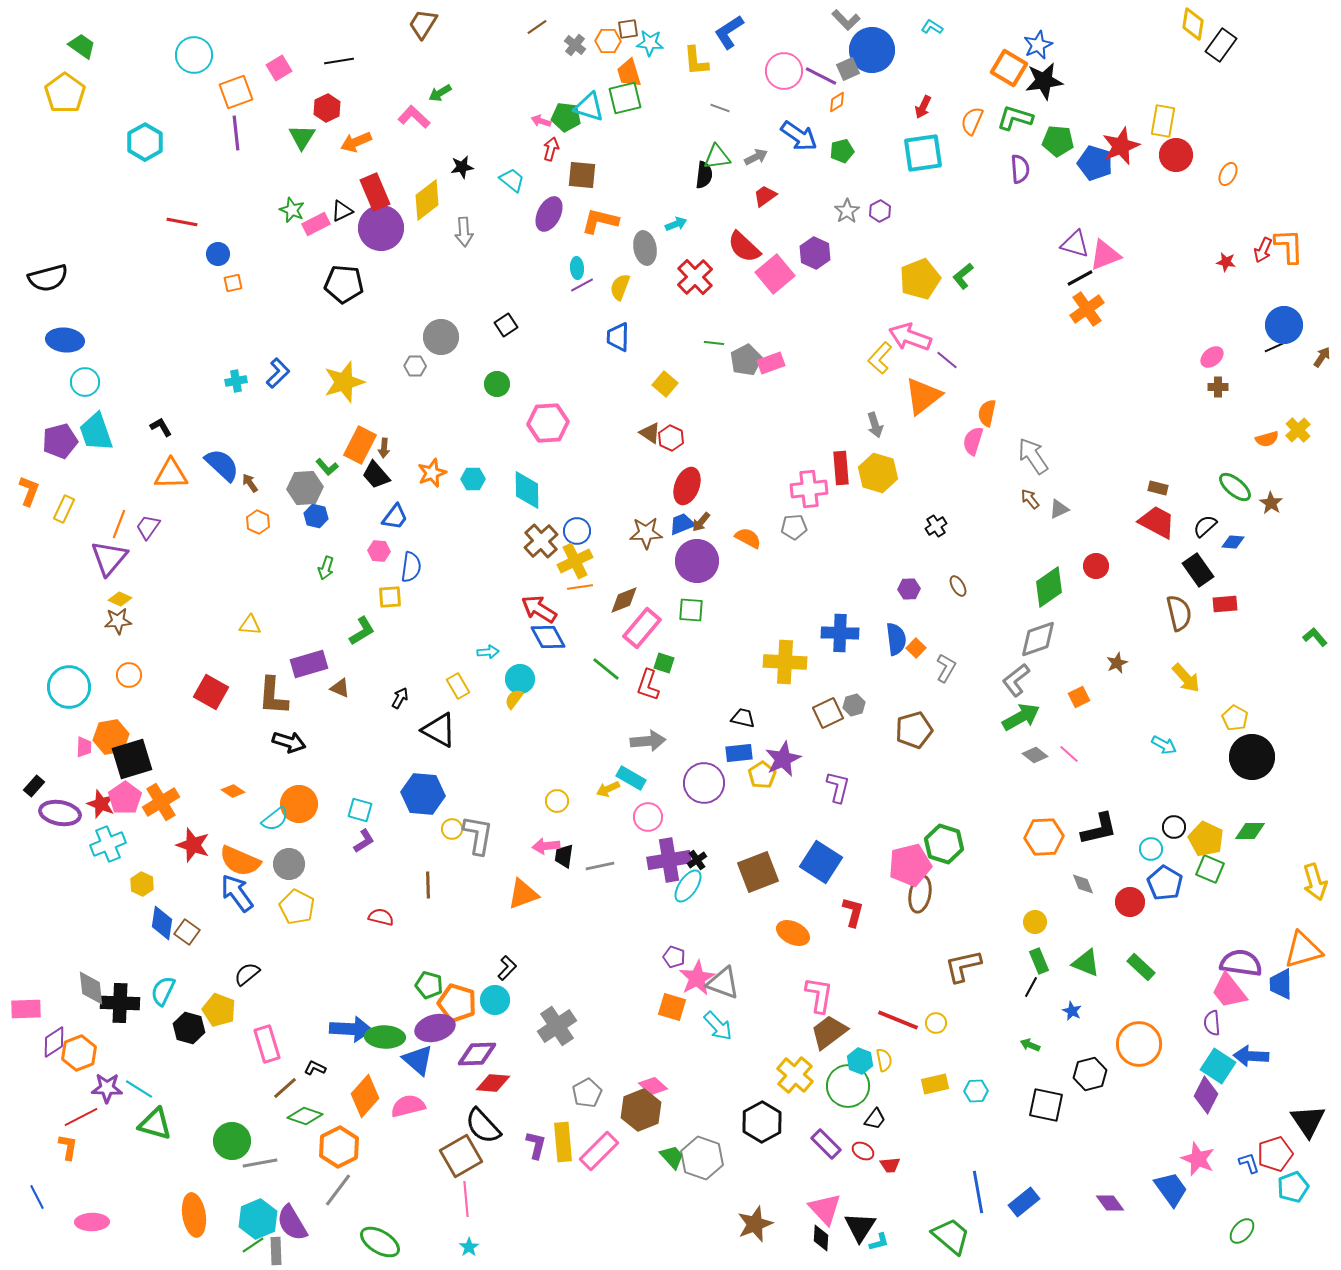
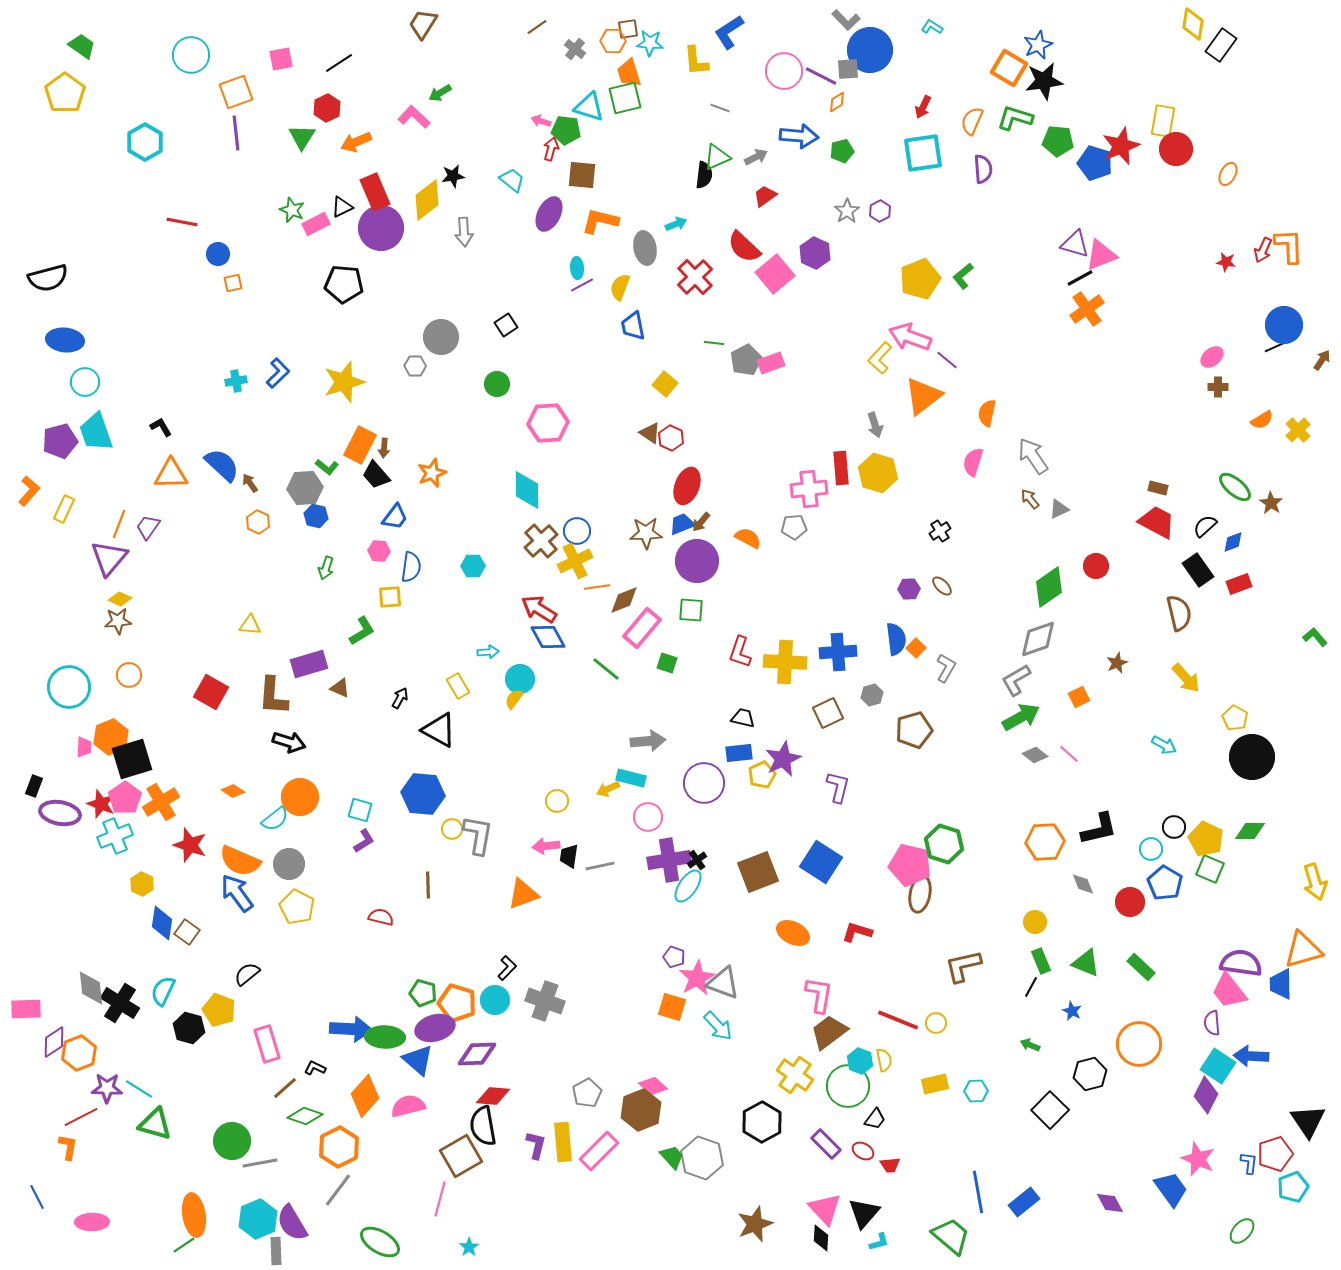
orange hexagon at (608, 41): moved 5 px right
gray cross at (575, 45): moved 4 px down
blue circle at (872, 50): moved 2 px left
cyan circle at (194, 55): moved 3 px left
black line at (339, 61): moved 2 px down; rotated 24 degrees counterclockwise
pink square at (279, 68): moved 2 px right, 9 px up; rotated 20 degrees clockwise
gray square at (848, 69): rotated 20 degrees clockwise
green pentagon at (566, 117): moved 13 px down
blue arrow at (799, 136): rotated 30 degrees counterclockwise
red circle at (1176, 155): moved 6 px up
green triangle at (717, 157): rotated 16 degrees counterclockwise
black star at (462, 167): moved 9 px left, 9 px down
purple semicircle at (1020, 169): moved 37 px left
black triangle at (342, 211): moved 4 px up
pink triangle at (1105, 255): moved 4 px left
blue trapezoid at (618, 337): moved 15 px right, 11 px up; rotated 12 degrees counterclockwise
brown arrow at (1322, 357): moved 3 px down
orange semicircle at (1267, 439): moved 5 px left, 19 px up; rotated 15 degrees counterclockwise
pink semicircle at (973, 441): moved 21 px down
green L-shape at (327, 467): rotated 10 degrees counterclockwise
cyan hexagon at (473, 479): moved 87 px down
orange L-shape at (29, 491): rotated 20 degrees clockwise
black cross at (936, 526): moved 4 px right, 5 px down
blue diamond at (1233, 542): rotated 25 degrees counterclockwise
brown ellipse at (958, 586): moved 16 px left; rotated 15 degrees counterclockwise
orange line at (580, 587): moved 17 px right
red rectangle at (1225, 604): moved 14 px right, 20 px up; rotated 15 degrees counterclockwise
blue cross at (840, 633): moved 2 px left, 19 px down; rotated 6 degrees counterclockwise
green square at (664, 663): moved 3 px right
gray L-shape at (1016, 680): rotated 8 degrees clockwise
red L-shape at (648, 685): moved 92 px right, 33 px up
gray hexagon at (854, 705): moved 18 px right, 10 px up
orange hexagon at (111, 737): rotated 12 degrees counterclockwise
yellow pentagon at (762, 775): rotated 8 degrees clockwise
cyan rectangle at (631, 778): rotated 16 degrees counterclockwise
black rectangle at (34, 786): rotated 20 degrees counterclockwise
orange circle at (299, 804): moved 1 px right, 7 px up
orange hexagon at (1044, 837): moved 1 px right, 5 px down
cyan cross at (108, 844): moved 7 px right, 8 px up
red star at (193, 845): moved 3 px left
black trapezoid at (564, 856): moved 5 px right
pink pentagon at (910, 865): rotated 27 degrees clockwise
red L-shape at (853, 912): moved 4 px right, 20 px down; rotated 88 degrees counterclockwise
green rectangle at (1039, 961): moved 2 px right
green pentagon at (429, 985): moved 6 px left, 8 px down
black cross at (120, 1003): rotated 30 degrees clockwise
gray cross at (557, 1026): moved 12 px left, 25 px up; rotated 36 degrees counterclockwise
yellow cross at (795, 1075): rotated 6 degrees counterclockwise
red diamond at (493, 1083): moved 13 px down
black square at (1046, 1105): moved 4 px right, 5 px down; rotated 33 degrees clockwise
black semicircle at (483, 1126): rotated 33 degrees clockwise
blue L-shape at (1249, 1163): rotated 25 degrees clockwise
pink line at (466, 1199): moved 26 px left; rotated 20 degrees clockwise
purple diamond at (1110, 1203): rotated 8 degrees clockwise
black triangle at (860, 1227): moved 4 px right, 14 px up; rotated 8 degrees clockwise
green line at (253, 1245): moved 69 px left
